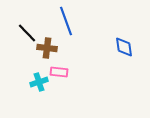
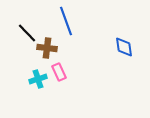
pink rectangle: rotated 60 degrees clockwise
cyan cross: moved 1 px left, 3 px up
